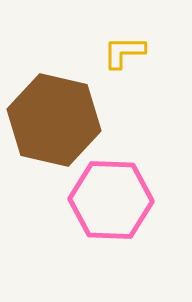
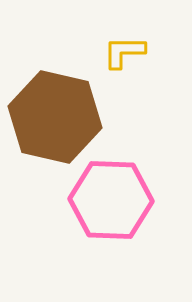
brown hexagon: moved 1 px right, 3 px up
